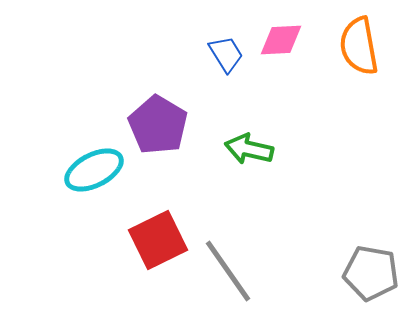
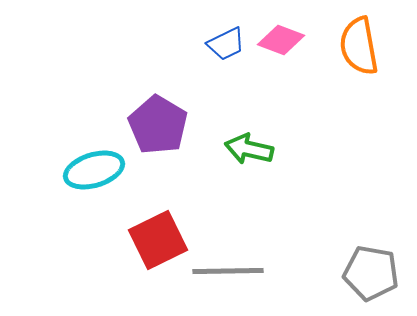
pink diamond: rotated 24 degrees clockwise
blue trapezoid: moved 10 px up; rotated 96 degrees clockwise
cyan ellipse: rotated 10 degrees clockwise
gray line: rotated 56 degrees counterclockwise
